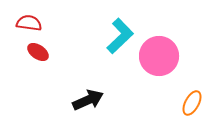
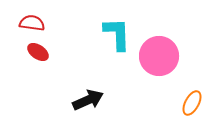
red semicircle: moved 3 px right
cyan L-shape: moved 3 px left, 2 px up; rotated 48 degrees counterclockwise
